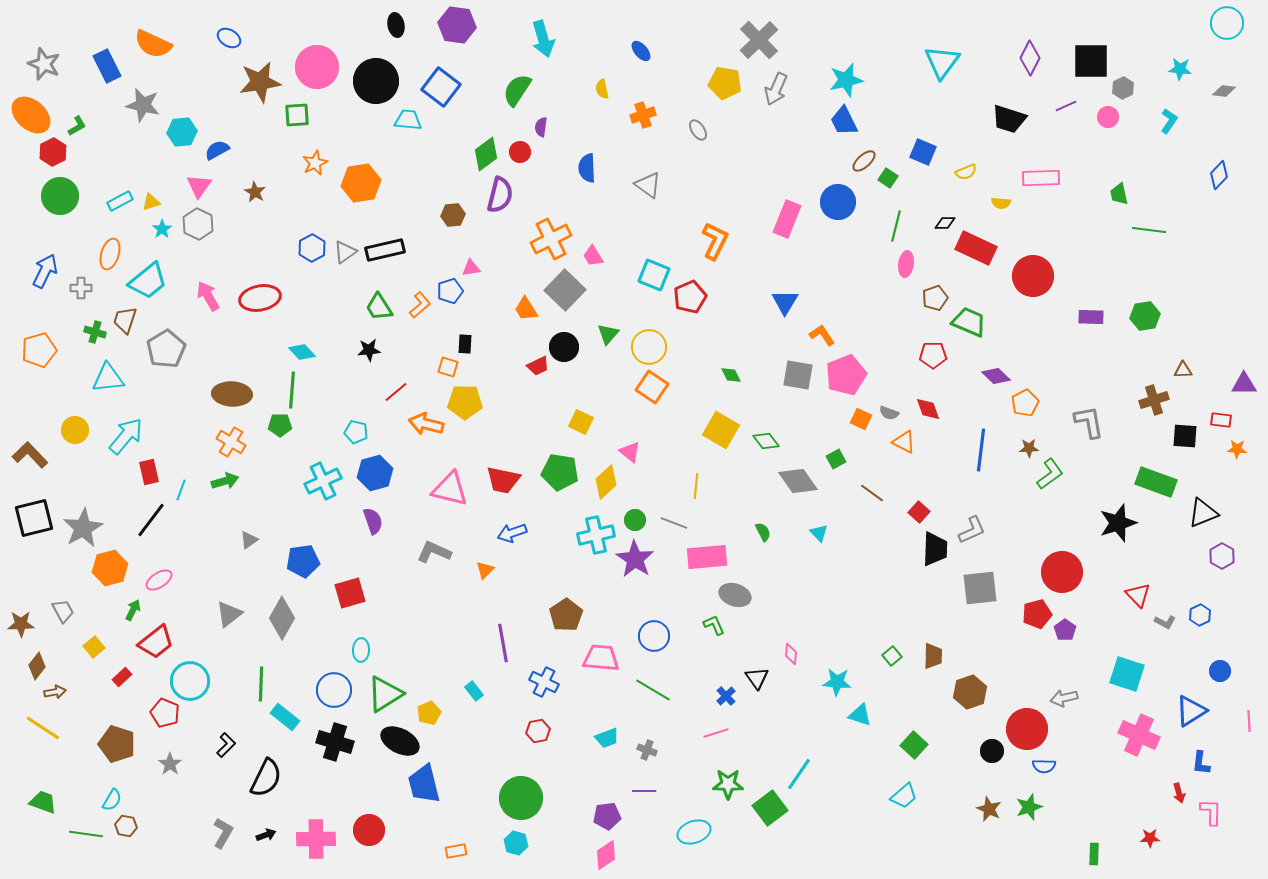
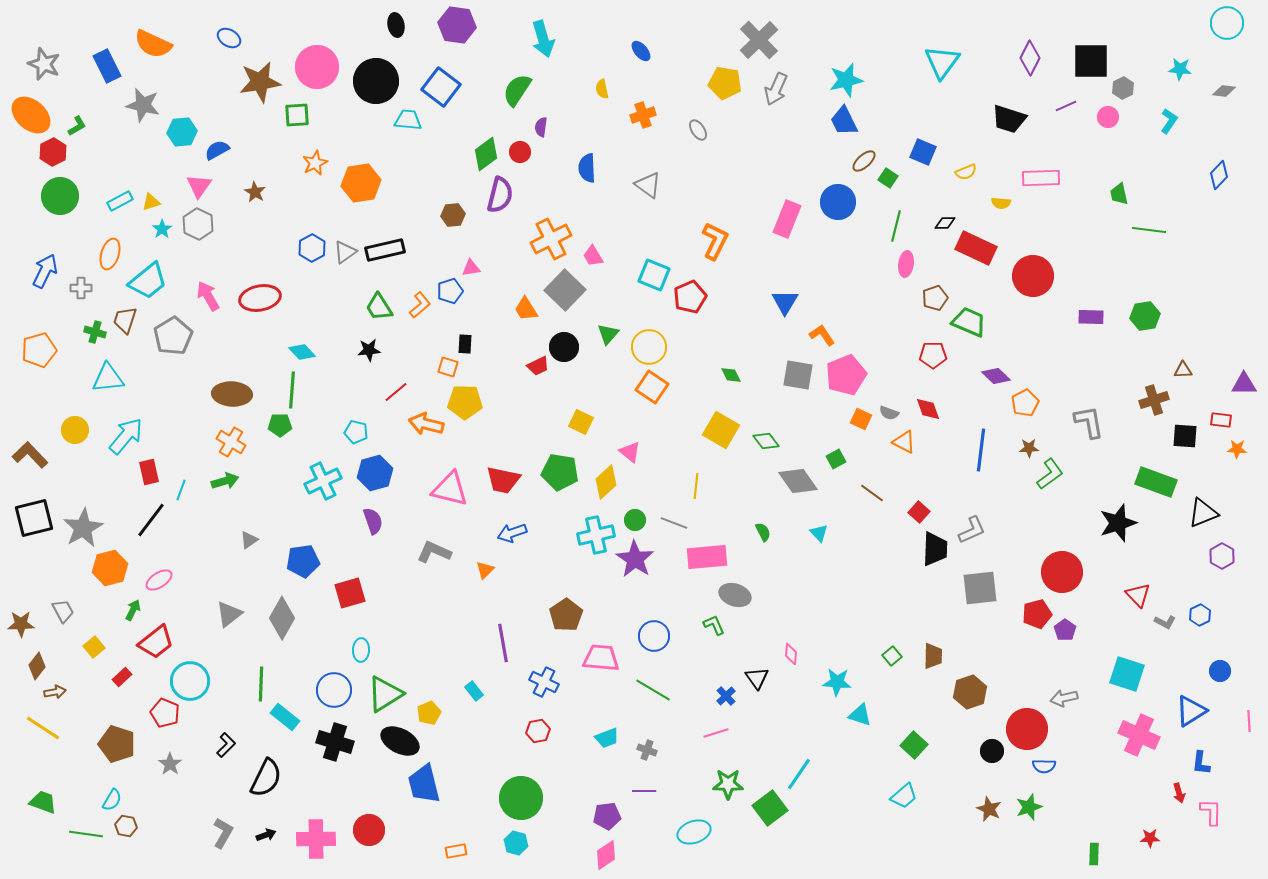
gray pentagon at (166, 349): moved 7 px right, 13 px up
